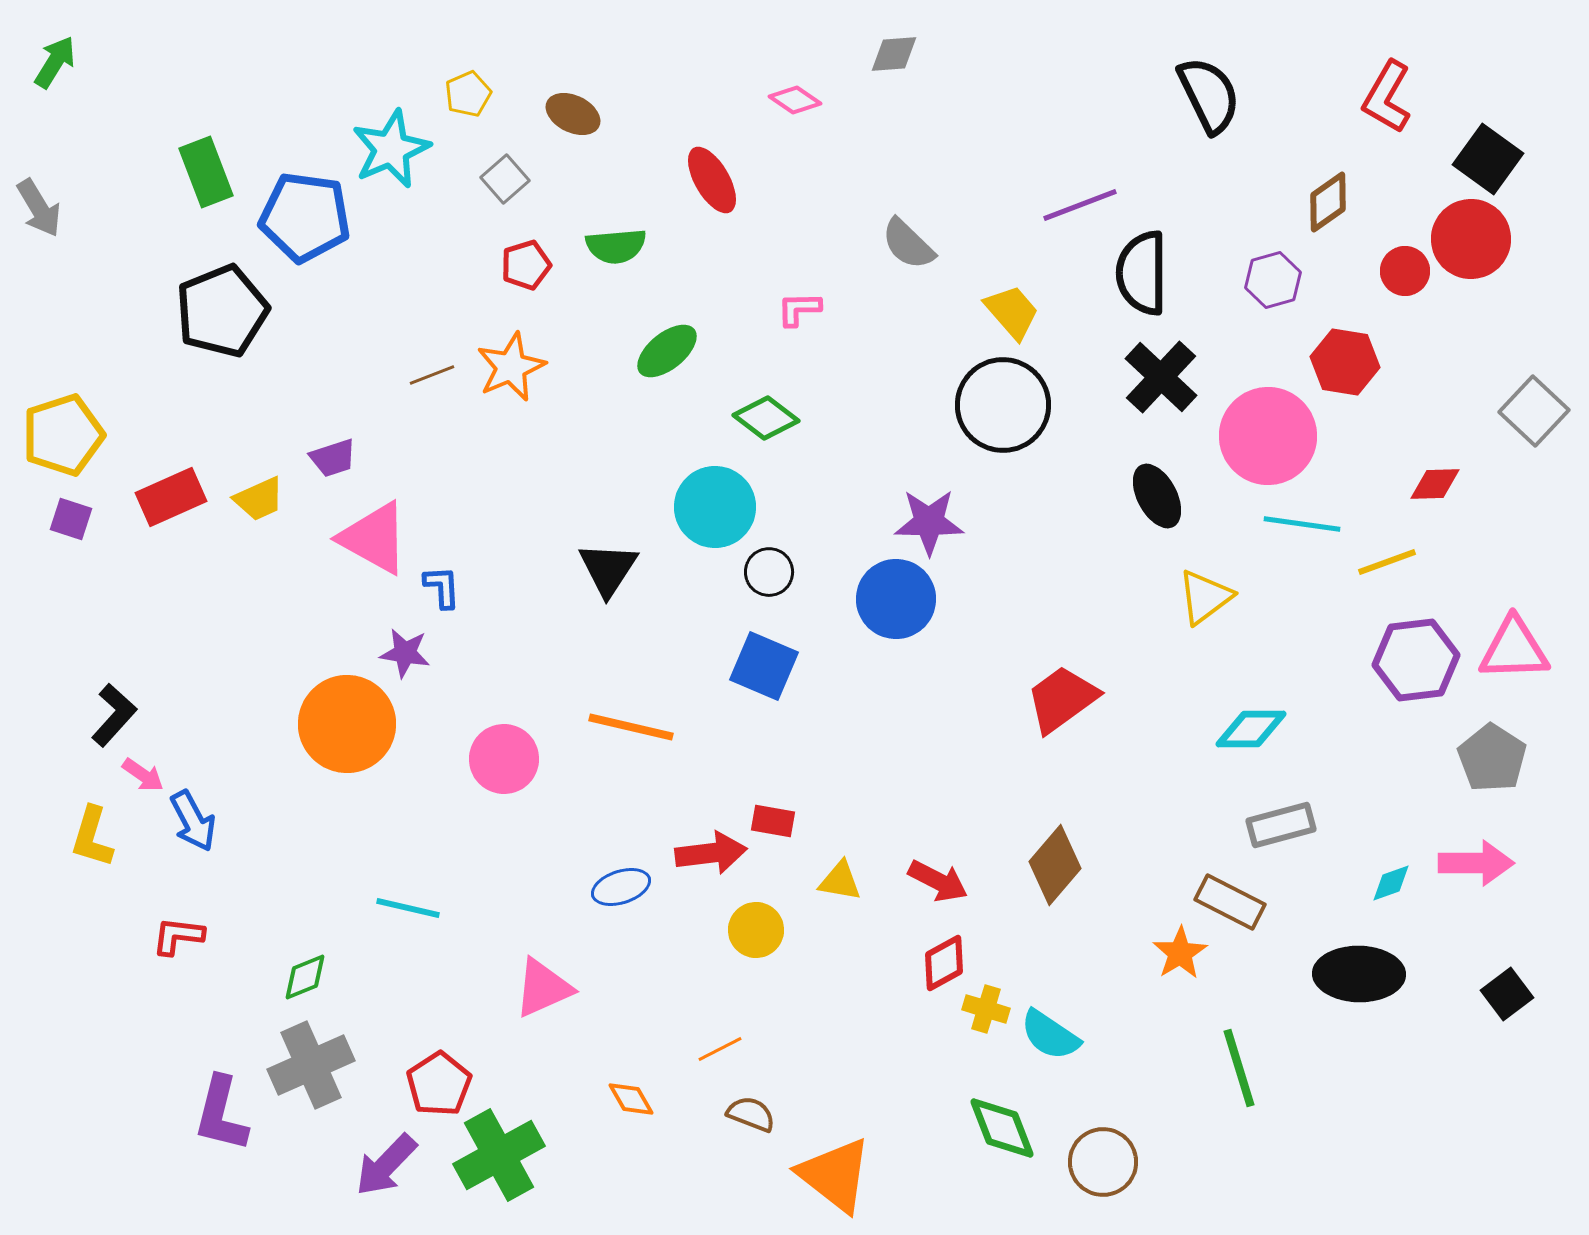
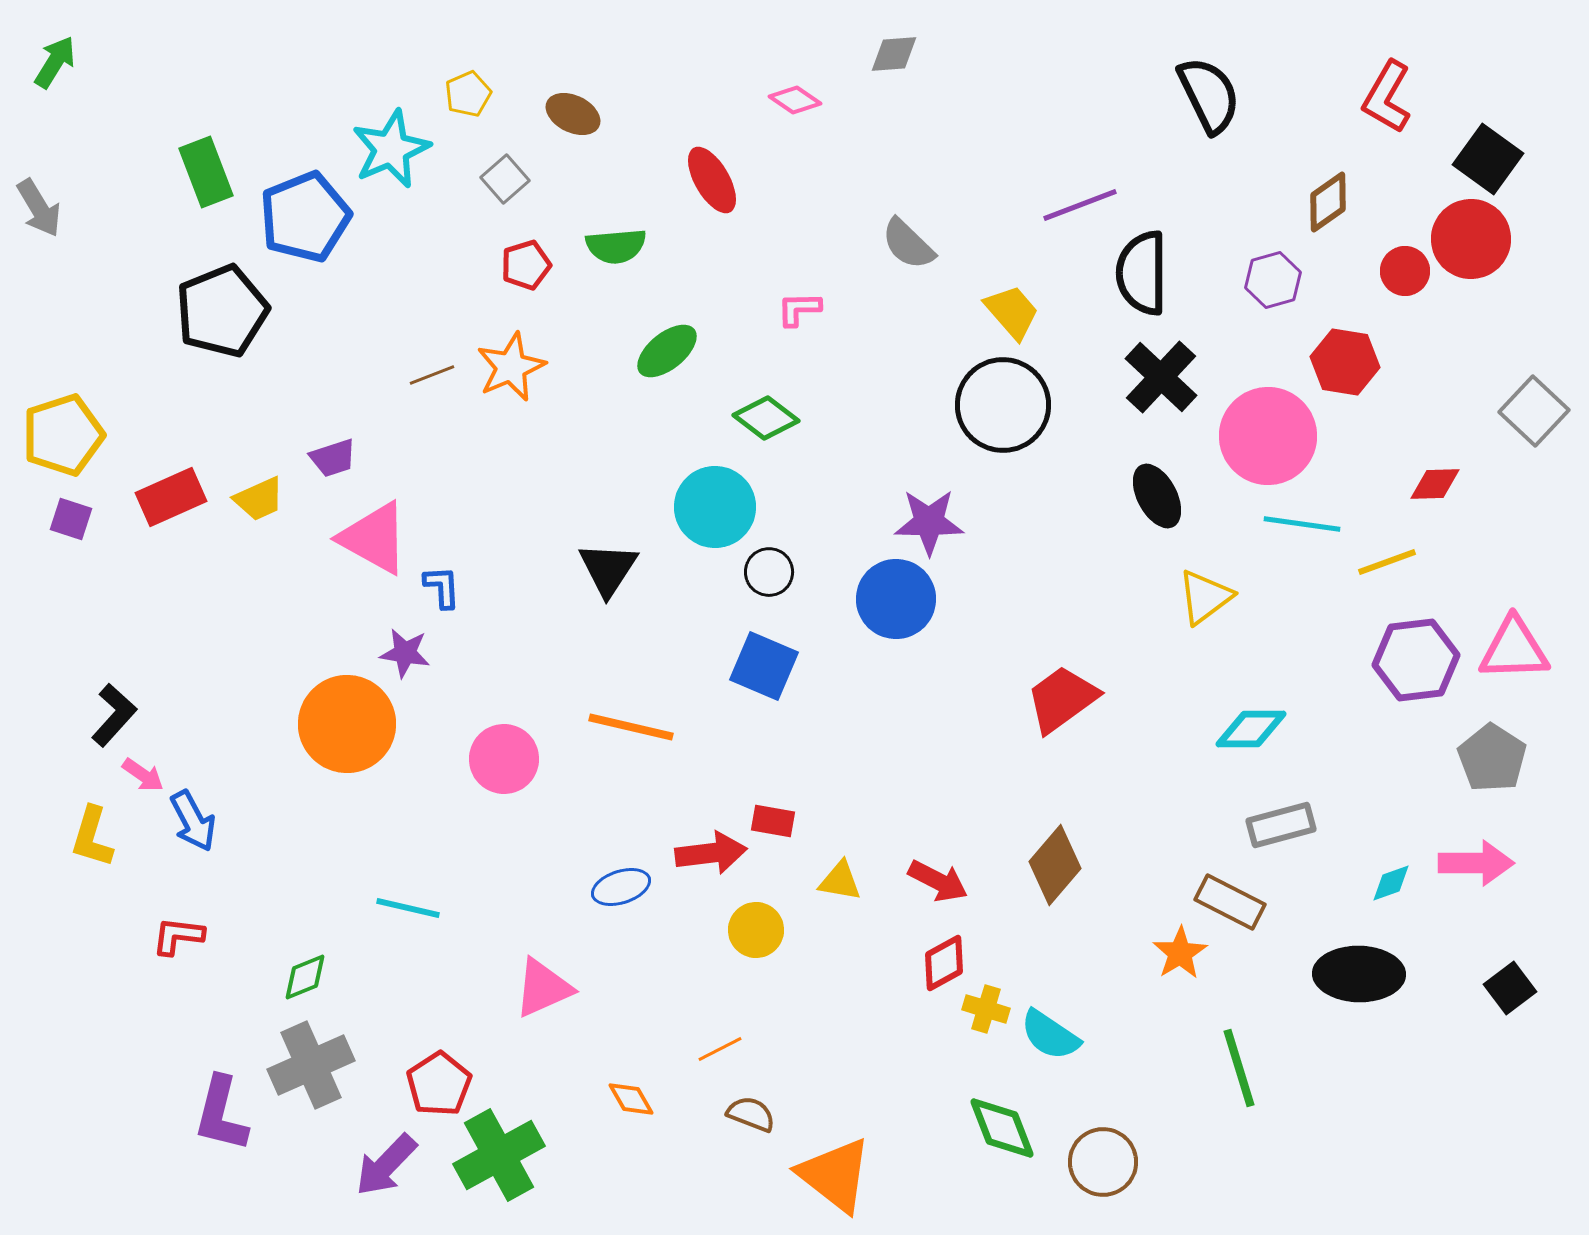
blue pentagon at (305, 217): rotated 30 degrees counterclockwise
black square at (1507, 994): moved 3 px right, 6 px up
